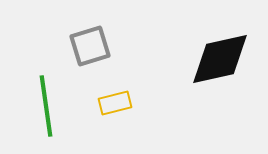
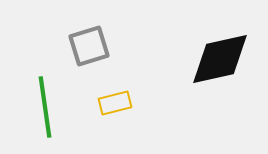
gray square: moved 1 px left
green line: moved 1 px left, 1 px down
